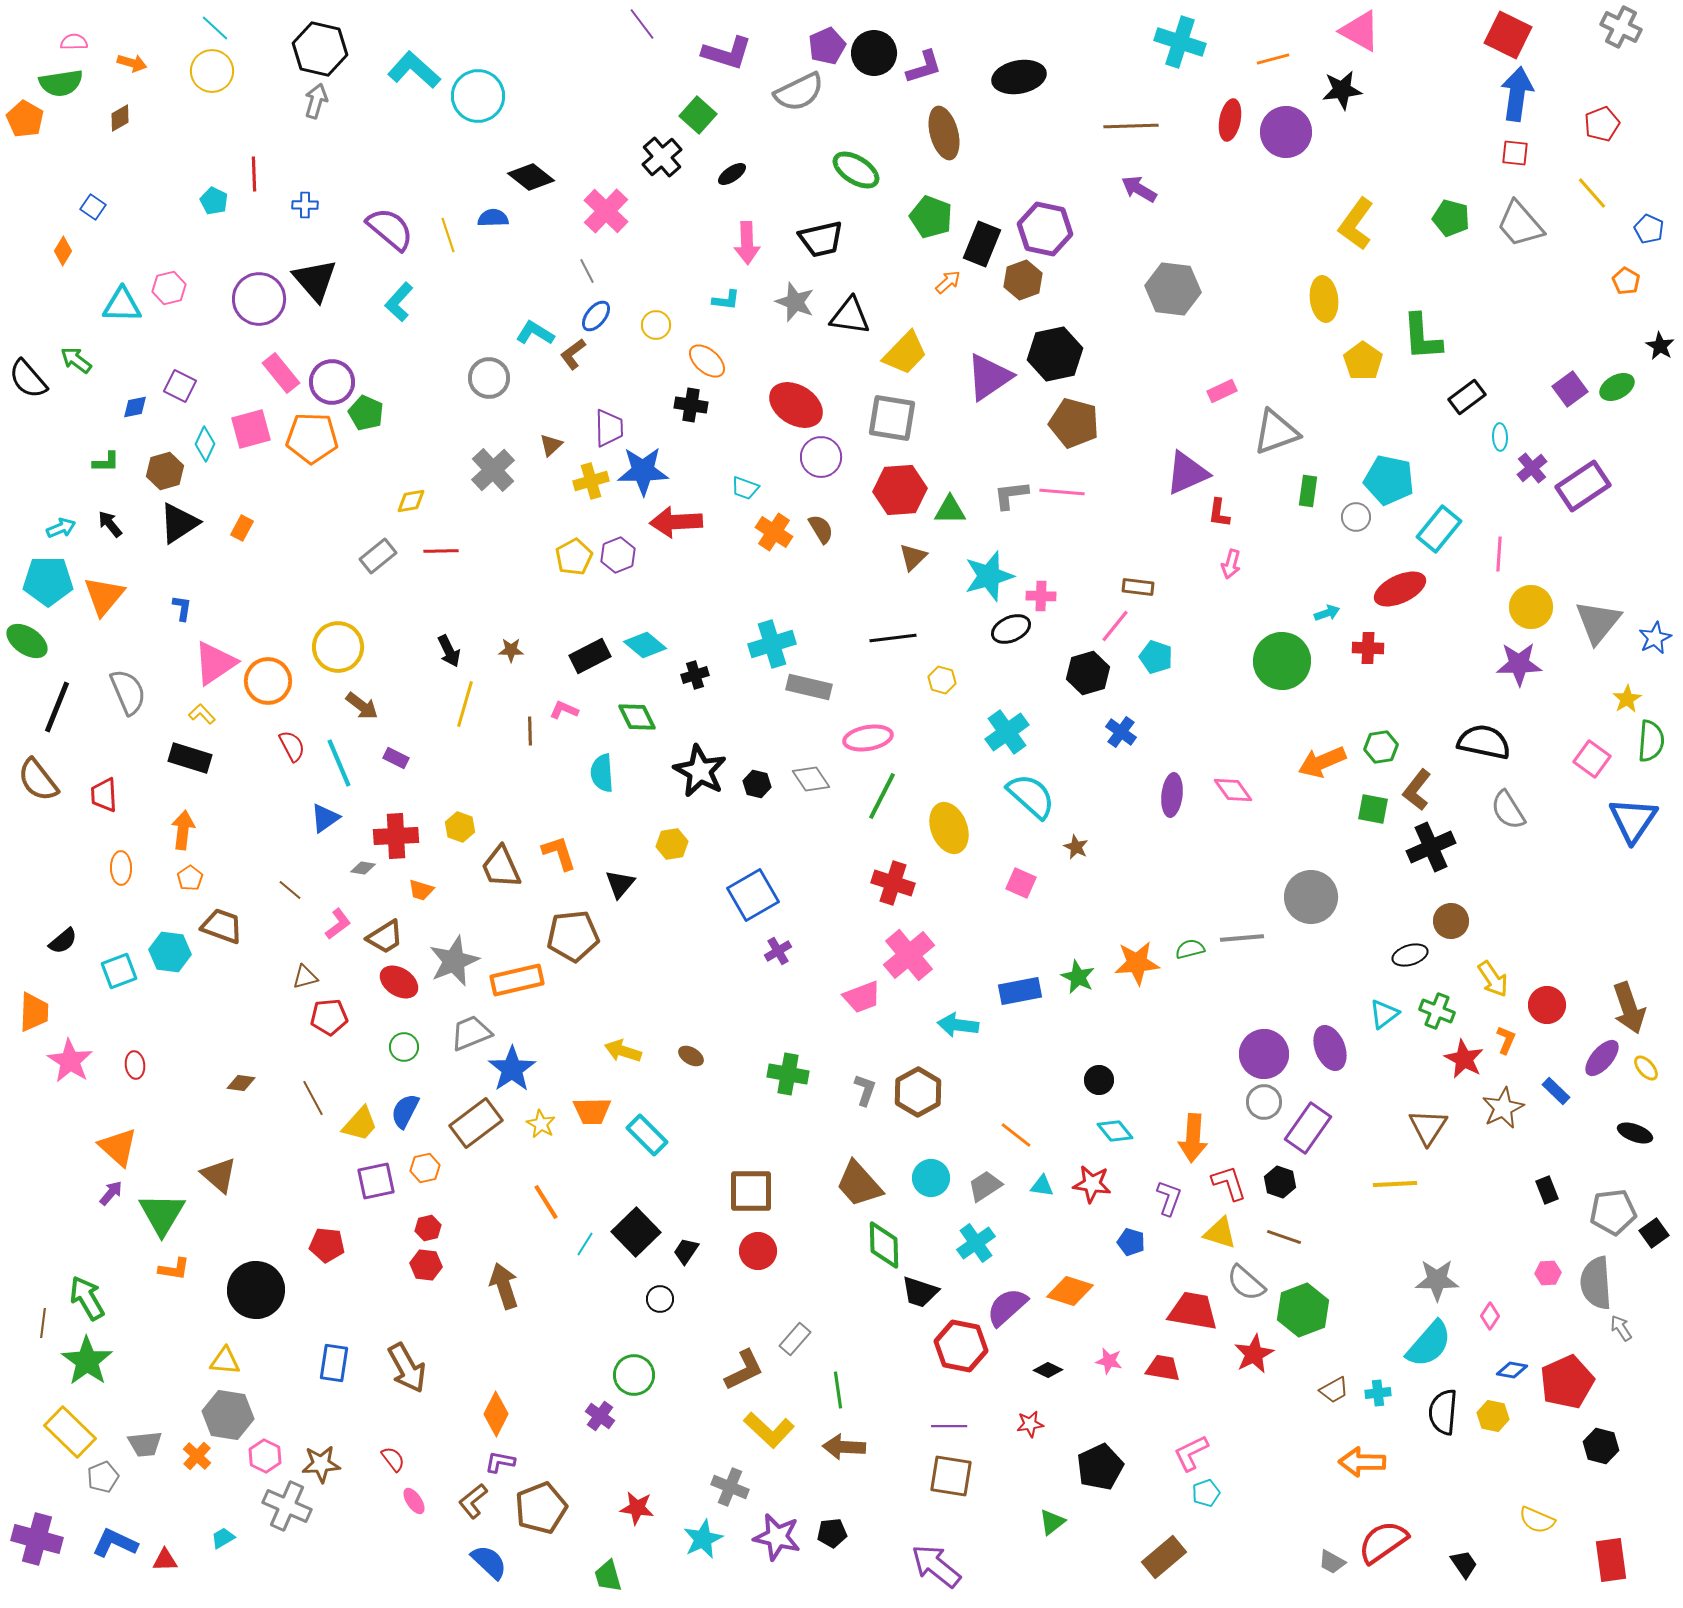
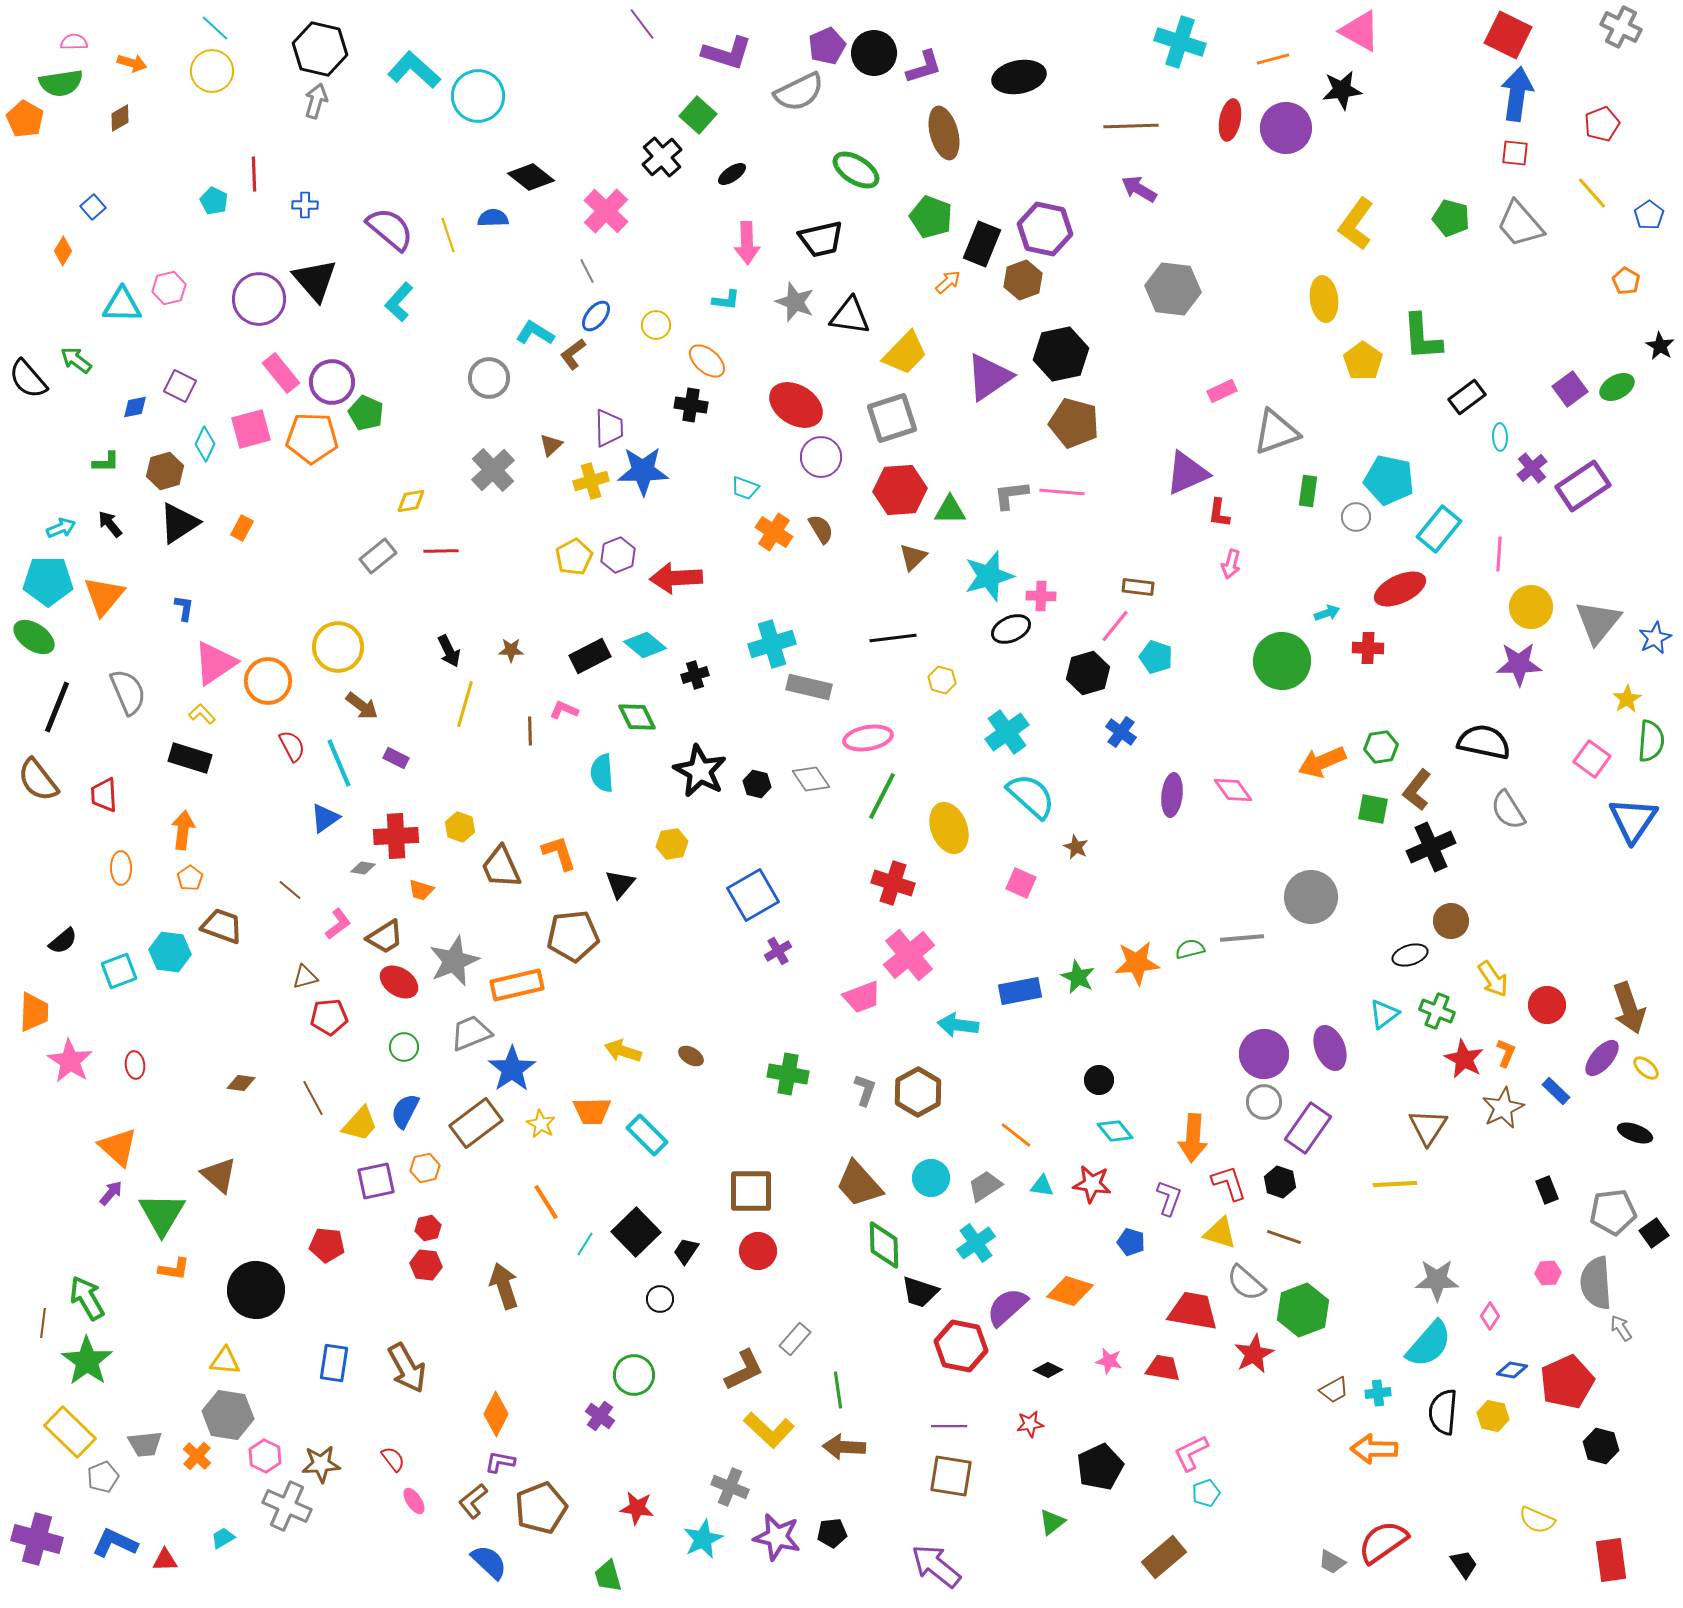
purple circle at (1286, 132): moved 4 px up
blue square at (93, 207): rotated 15 degrees clockwise
blue pentagon at (1649, 229): moved 14 px up; rotated 12 degrees clockwise
black hexagon at (1055, 354): moved 6 px right
gray square at (892, 418): rotated 27 degrees counterclockwise
red arrow at (676, 522): moved 56 px down
blue L-shape at (182, 608): moved 2 px right
green ellipse at (27, 641): moved 7 px right, 4 px up
orange rectangle at (517, 980): moved 5 px down
orange L-shape at (1506, 1040): moved 13 px down
yellow ellipse at (1646, 1068): rotated 8 degrees counterclockwise
orange arrow at (1362, 1462): moved 12 px right, 13 px up
